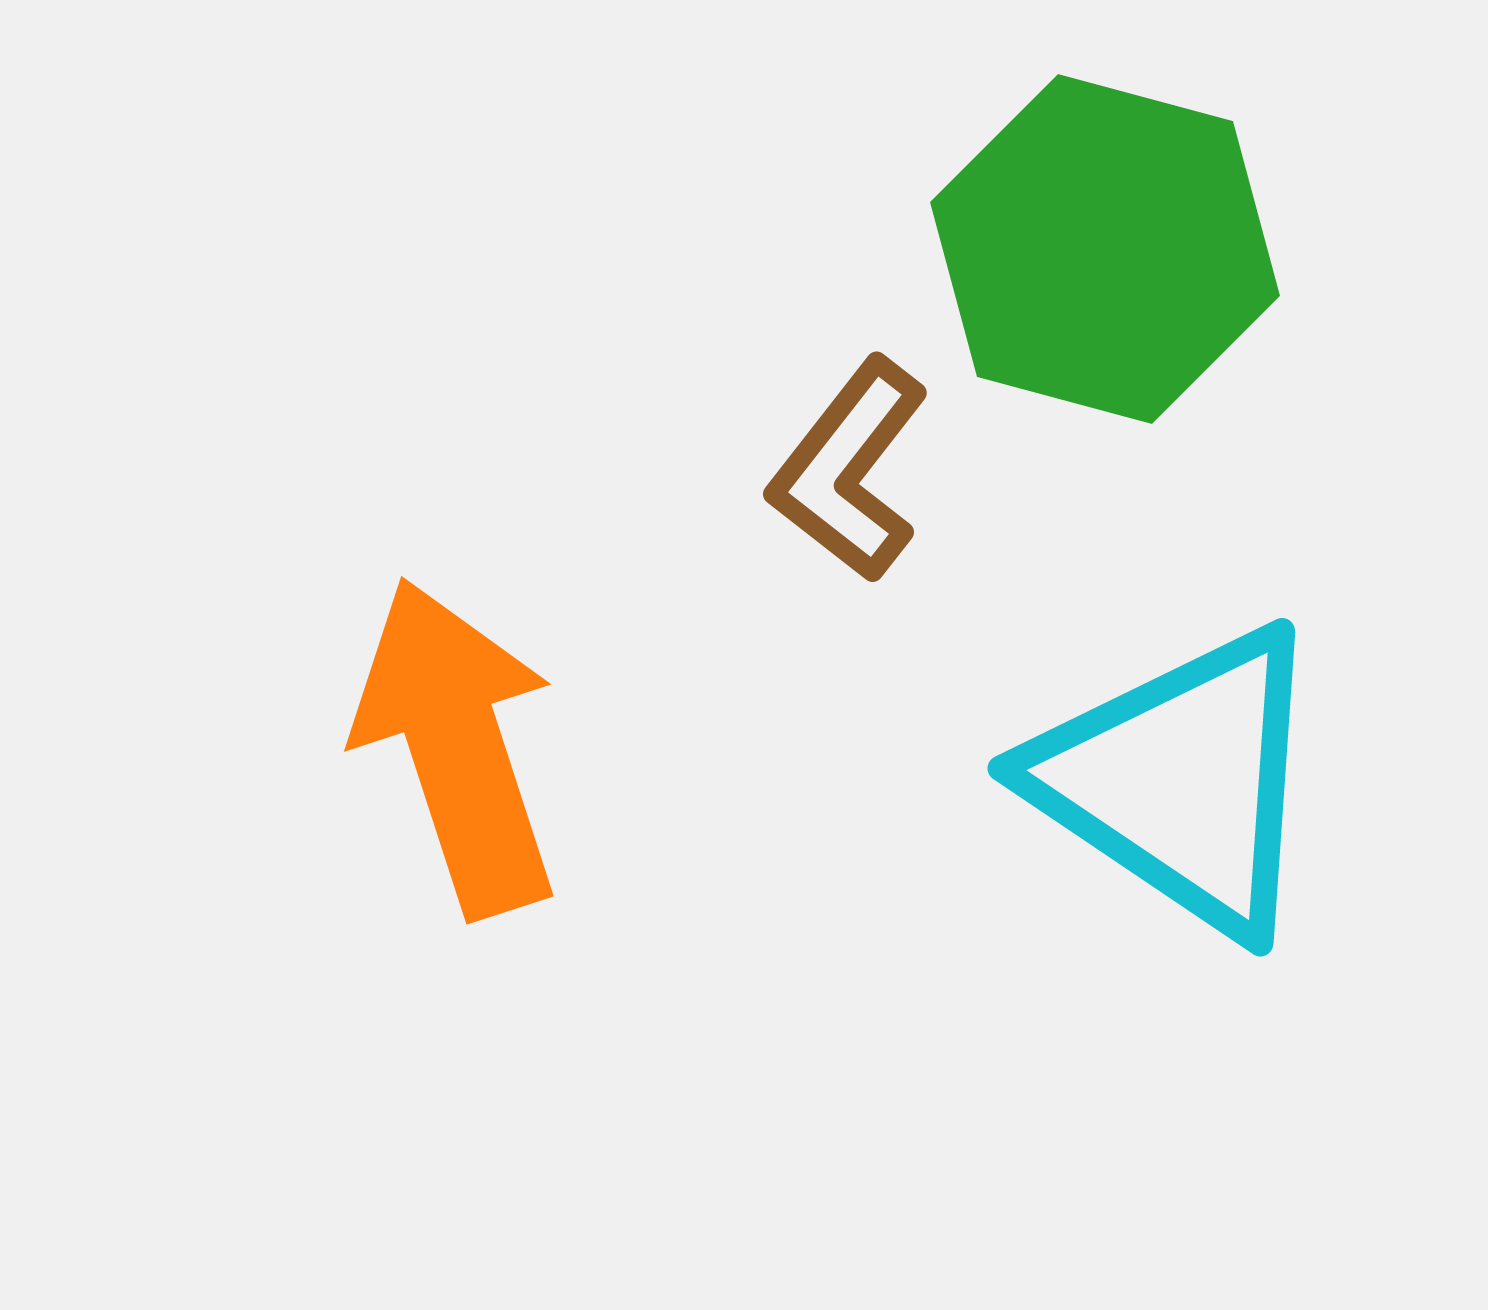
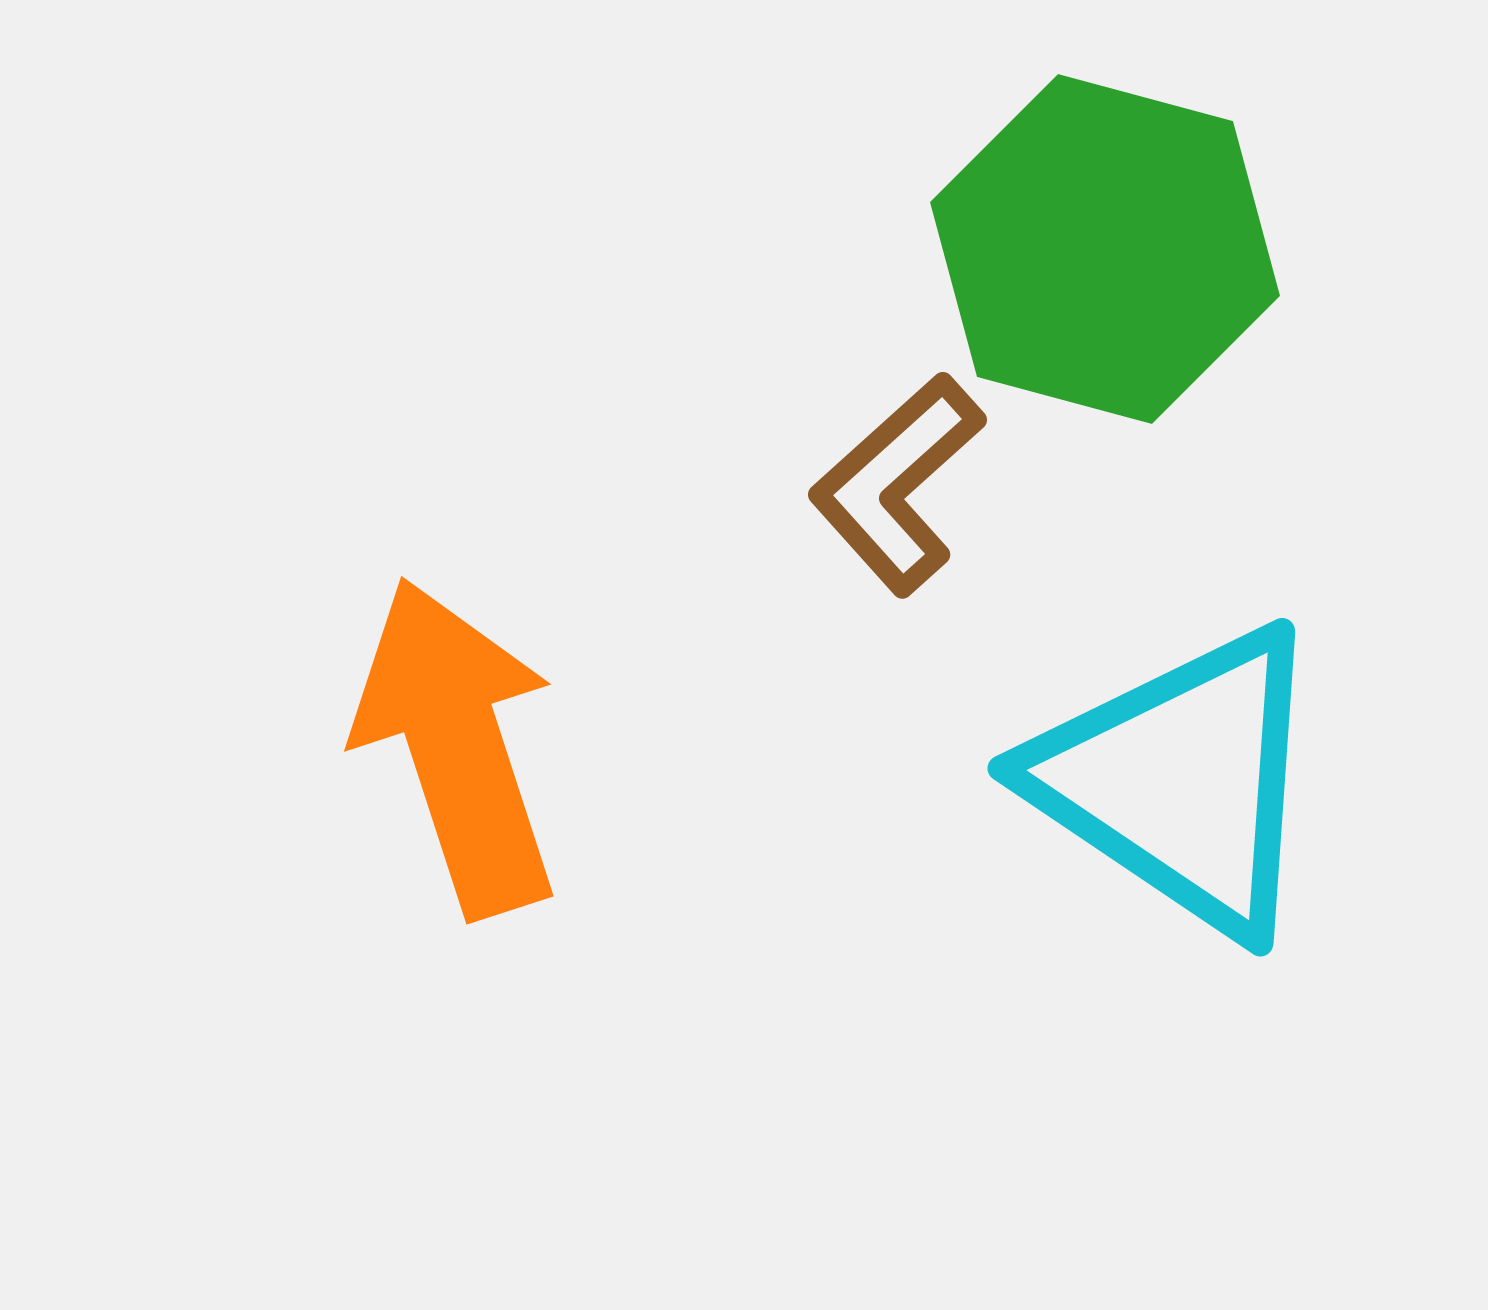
brown L-shape: moved 48 px right, 14 px down; rotated 10 degrees clockwise
